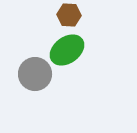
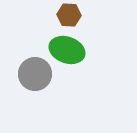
green ellipse: rotated 56 degrees clockwise
